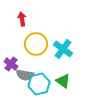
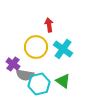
red arrow: moved 27 px right, 6 px down
yellow circle: moved 3 px down
purple cross: moved 2 px right
